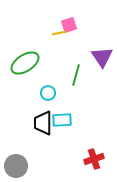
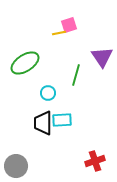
red cross: moved 1 px right, 2 px down
